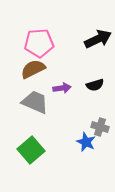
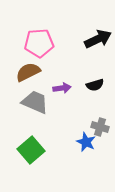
brown semicircle: moved 5 px left, 3 px down
